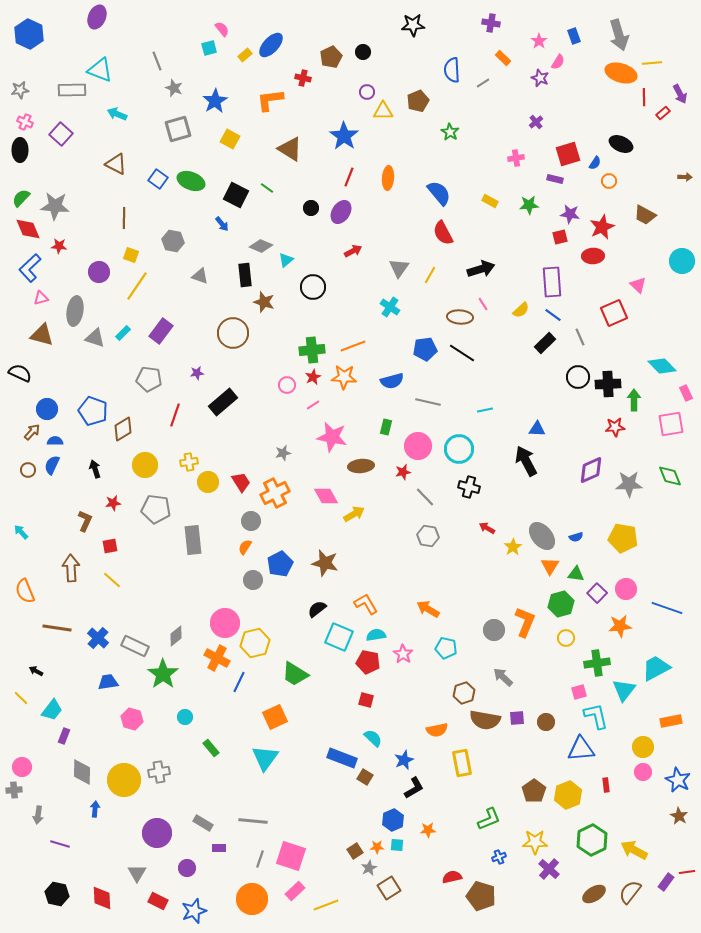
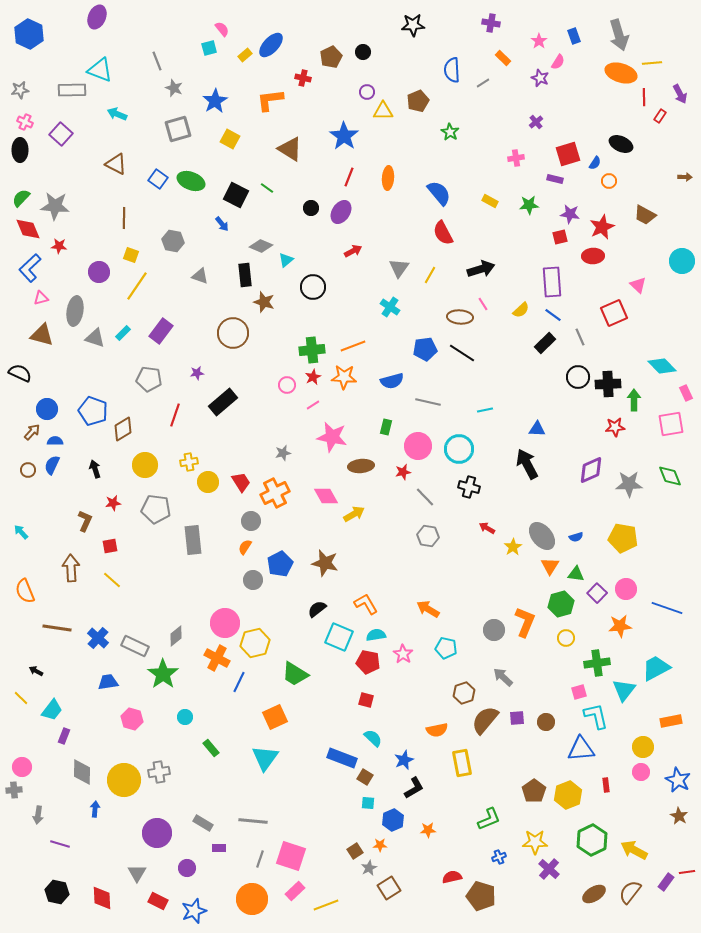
red rectangle at (663, 113): moved 3 px left, 3 px down; rotated 16 degrees counterclockwise
black arrow at (526, 461): moved 1 px right, 3 px down
brown semicircle at (485, 720): rotated 120 degrees clockwise
pink circle at (643, 772): moved 2 px left
cyan square at (397, 845): moved 29 px left, 42 px up
orange star at (377, 847): moved 3 px right, 2 px up
black hexagon at (57, 894): moved 2 px up
